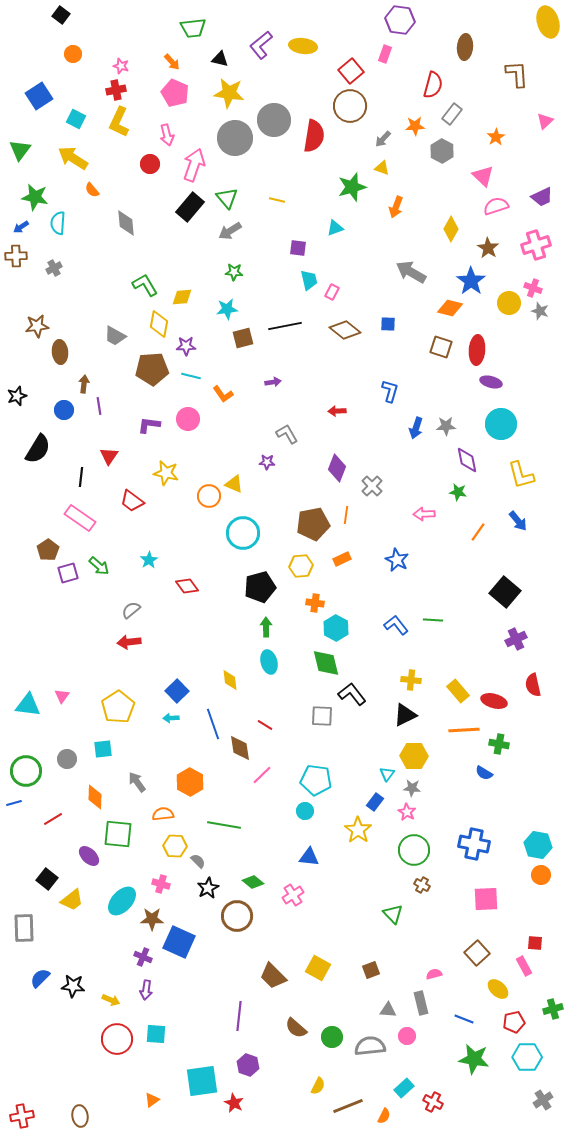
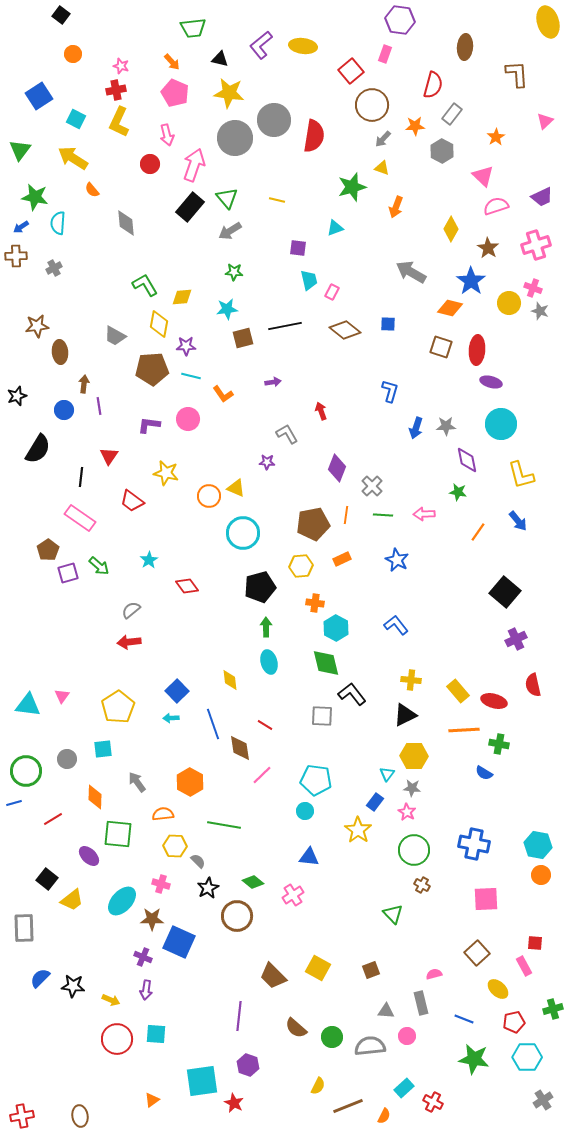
brown circle at (350, 106): moved 22 px right, 1 px up
red arrow at (337, 411): moved 16 px left; rotated 72 degrees clockwise
yellow triangle at (234, 484): moved 2 px right, 4 px down
green line at (433, 620): moved 50 px left, 105 px up
gray triangle at (388, 1010): moved 2 px left, 1 px down
